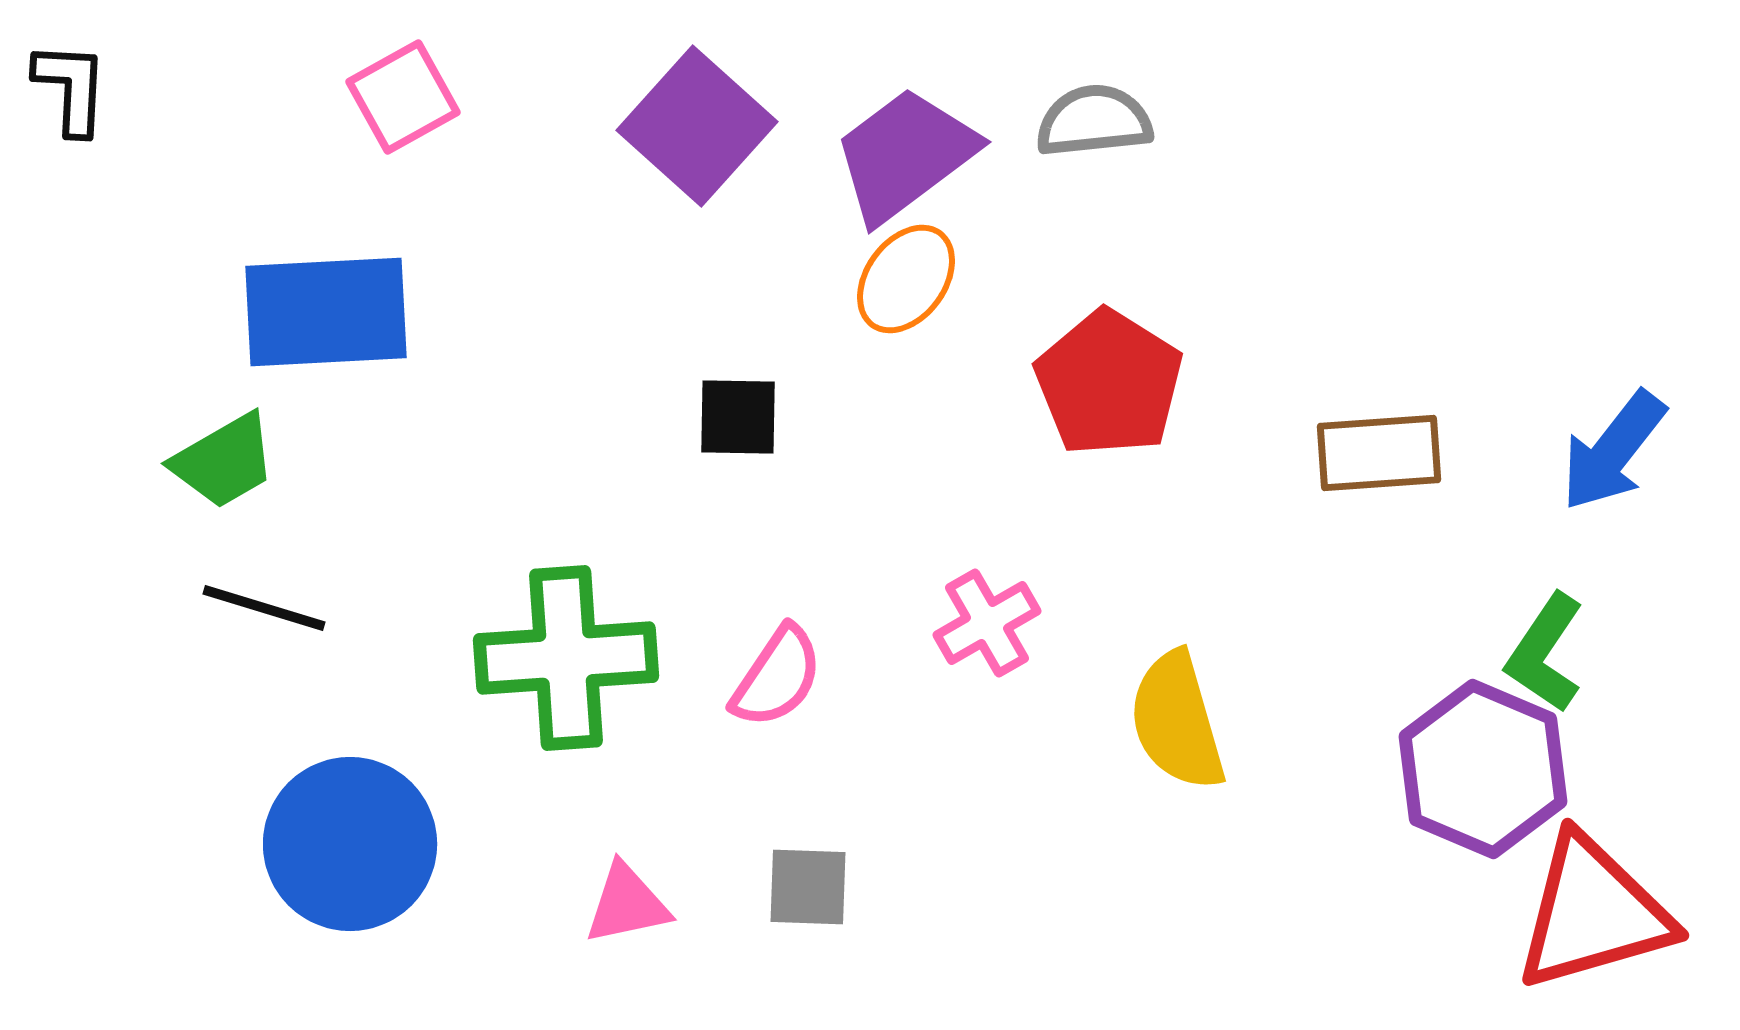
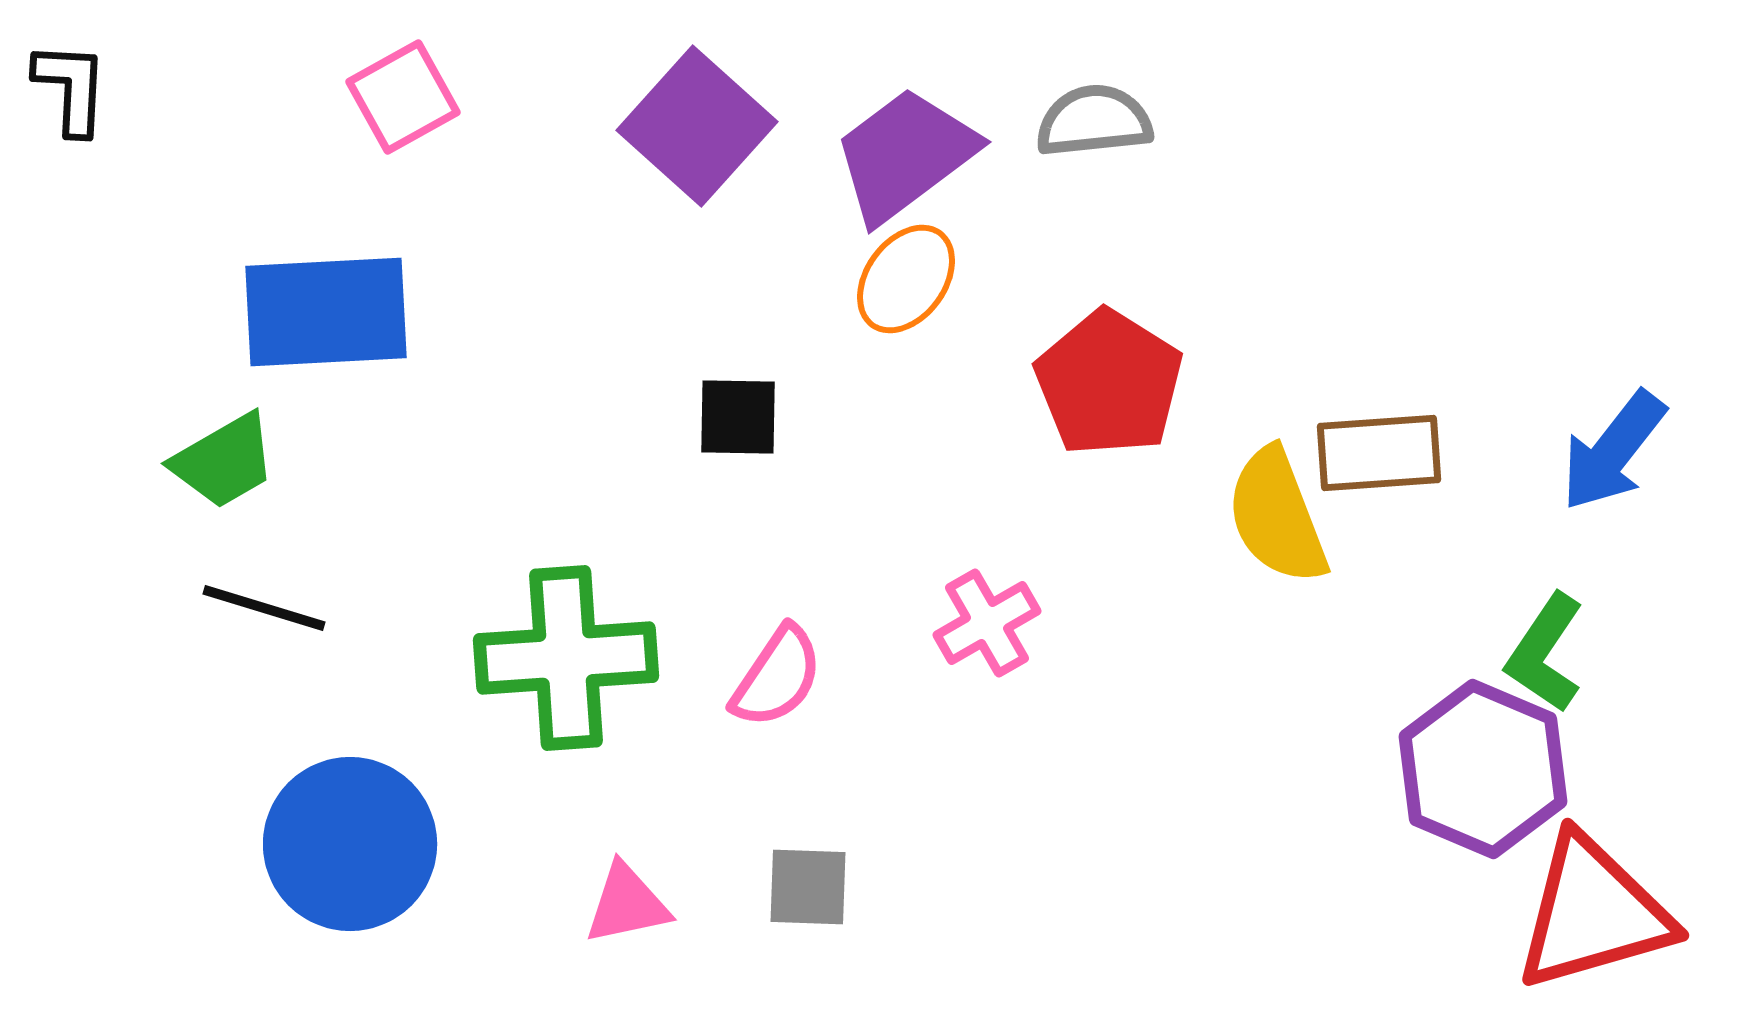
yellow semicircle: moved 100 px right, 205 px up; rotated 5 degrees counterclockwise
